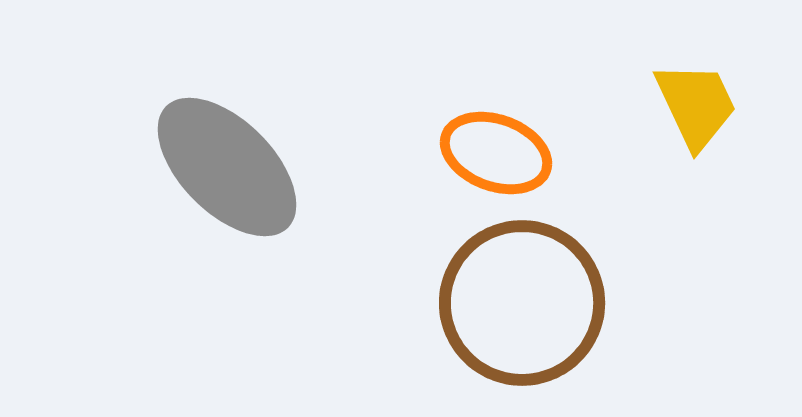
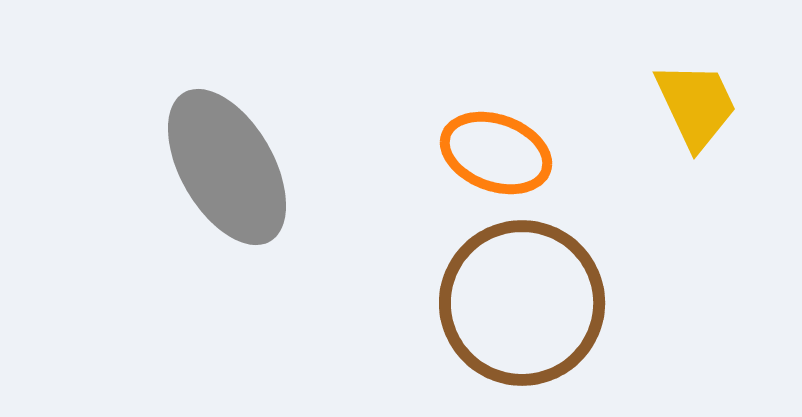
gray ellipse: rotated 15 degrees clockwise
